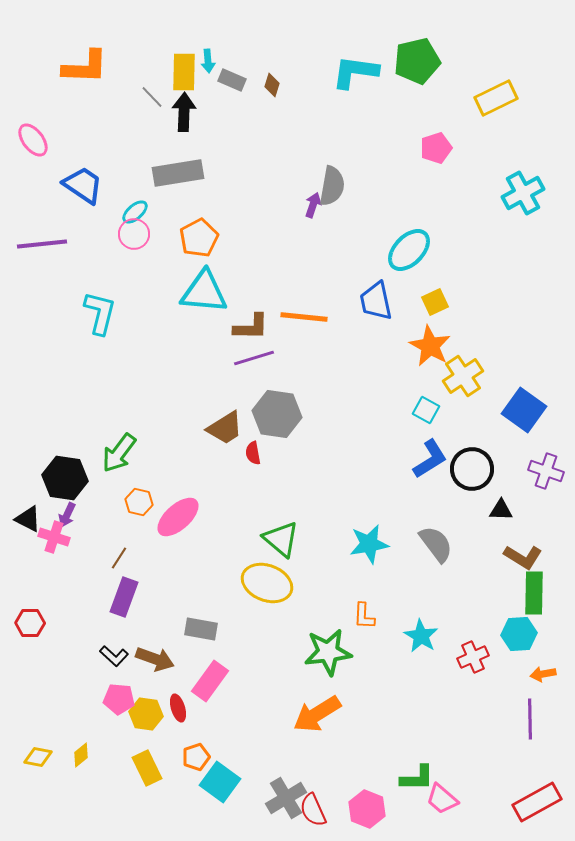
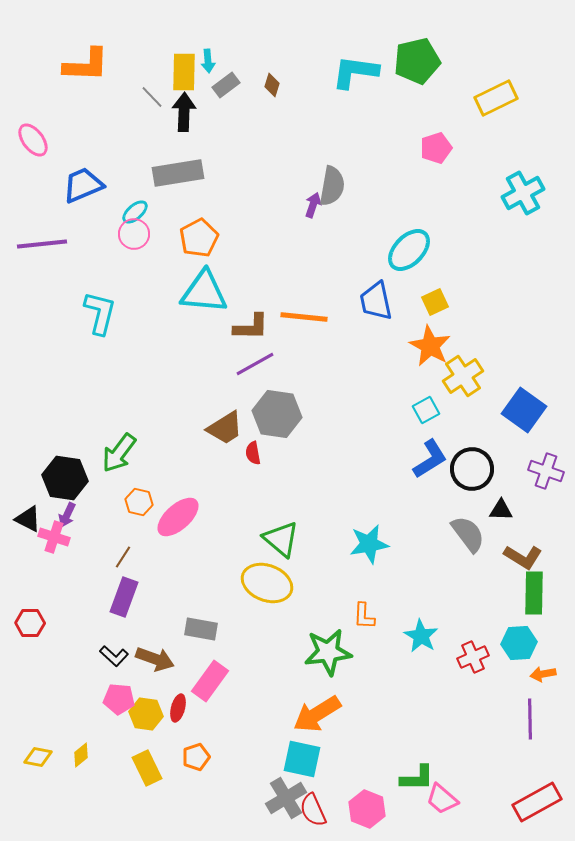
orange L-shape at (85, 67): moved 1 px right, 2 px up
gray rectangle at (232, 80): moved 6 px left, 5 px down; rotated 60 degrees counterclockwise
blue trapezoid at (83, 185): rotated 57 degrees counterclockwise
purple line at (254, 358): moved 1 px right, 6 px down; rotated 12 degrees counterclockwise
cyan square at (426, 410): rotated 32 degrees clockwise
gray semicircle at (436, 544): moved 32 px right, 10 px up
brown line at (119, 558): moved 4 px right, 1 px up
cyan hexagon at (519, 634): moved 9 px down
red ellipse at (178, 708): rotated 32 degrees clockwise
cyan square at (220, 782): moved 82 px right, 23 px up; rotated 24 degrees counterclockwise
